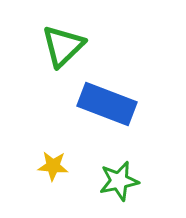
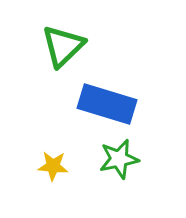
blue rectangle: rotated 4 degrees counterclockwise
green star: moved 22 px up
